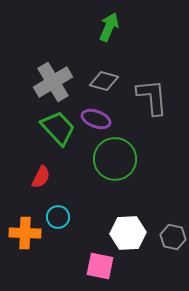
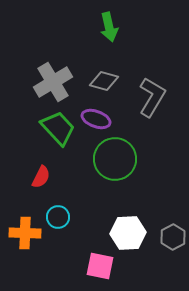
green arrow: rotated 144 degrees clockwise
gray L-shape: rotated 36 degrees clockwise
gray hexagon: rotated 20 degrees clockwise
